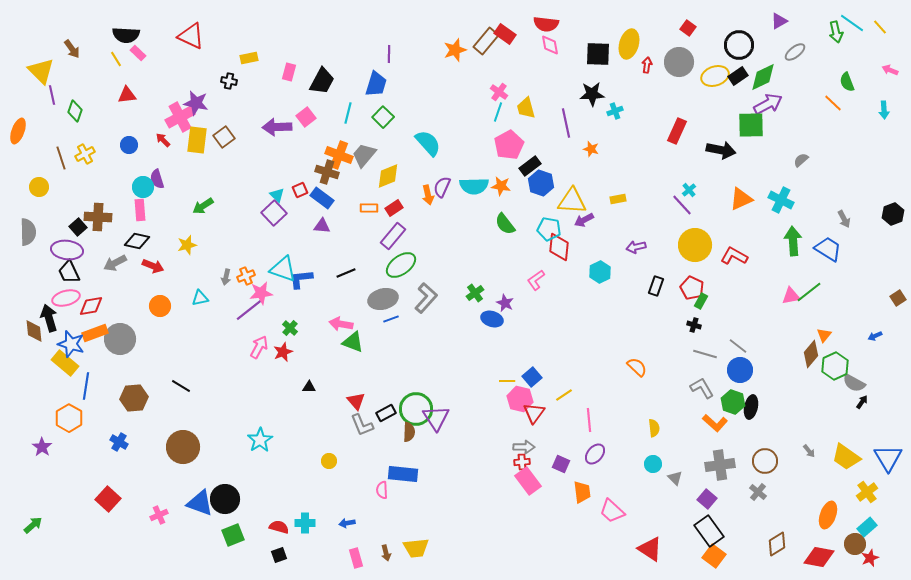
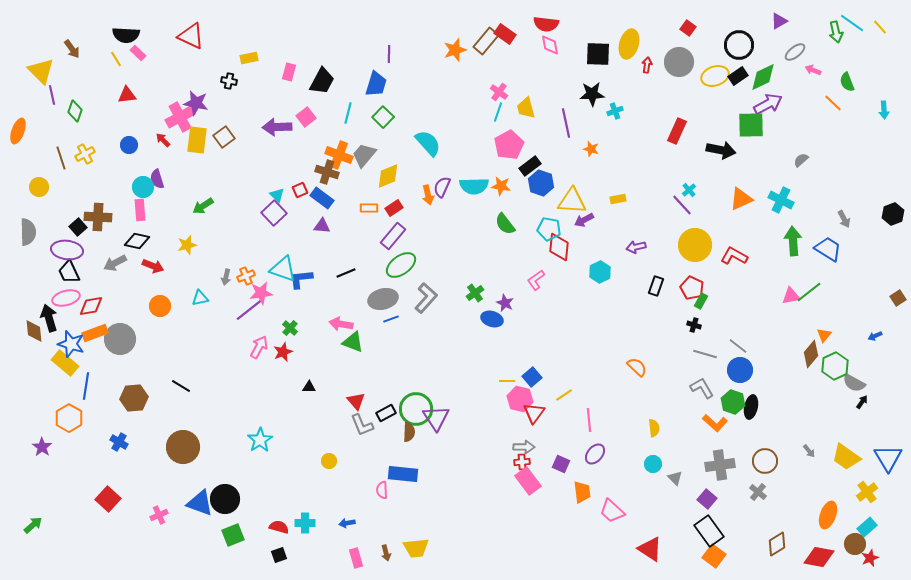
pink arrow at (890, 70): moved 77 px left
